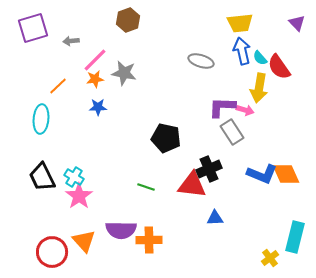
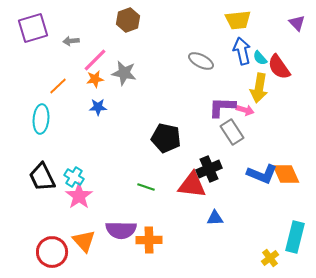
yellow trapezoid: moved 2 px left, 3 px up
gray ellipse: rotated 10 degrees clockwise
